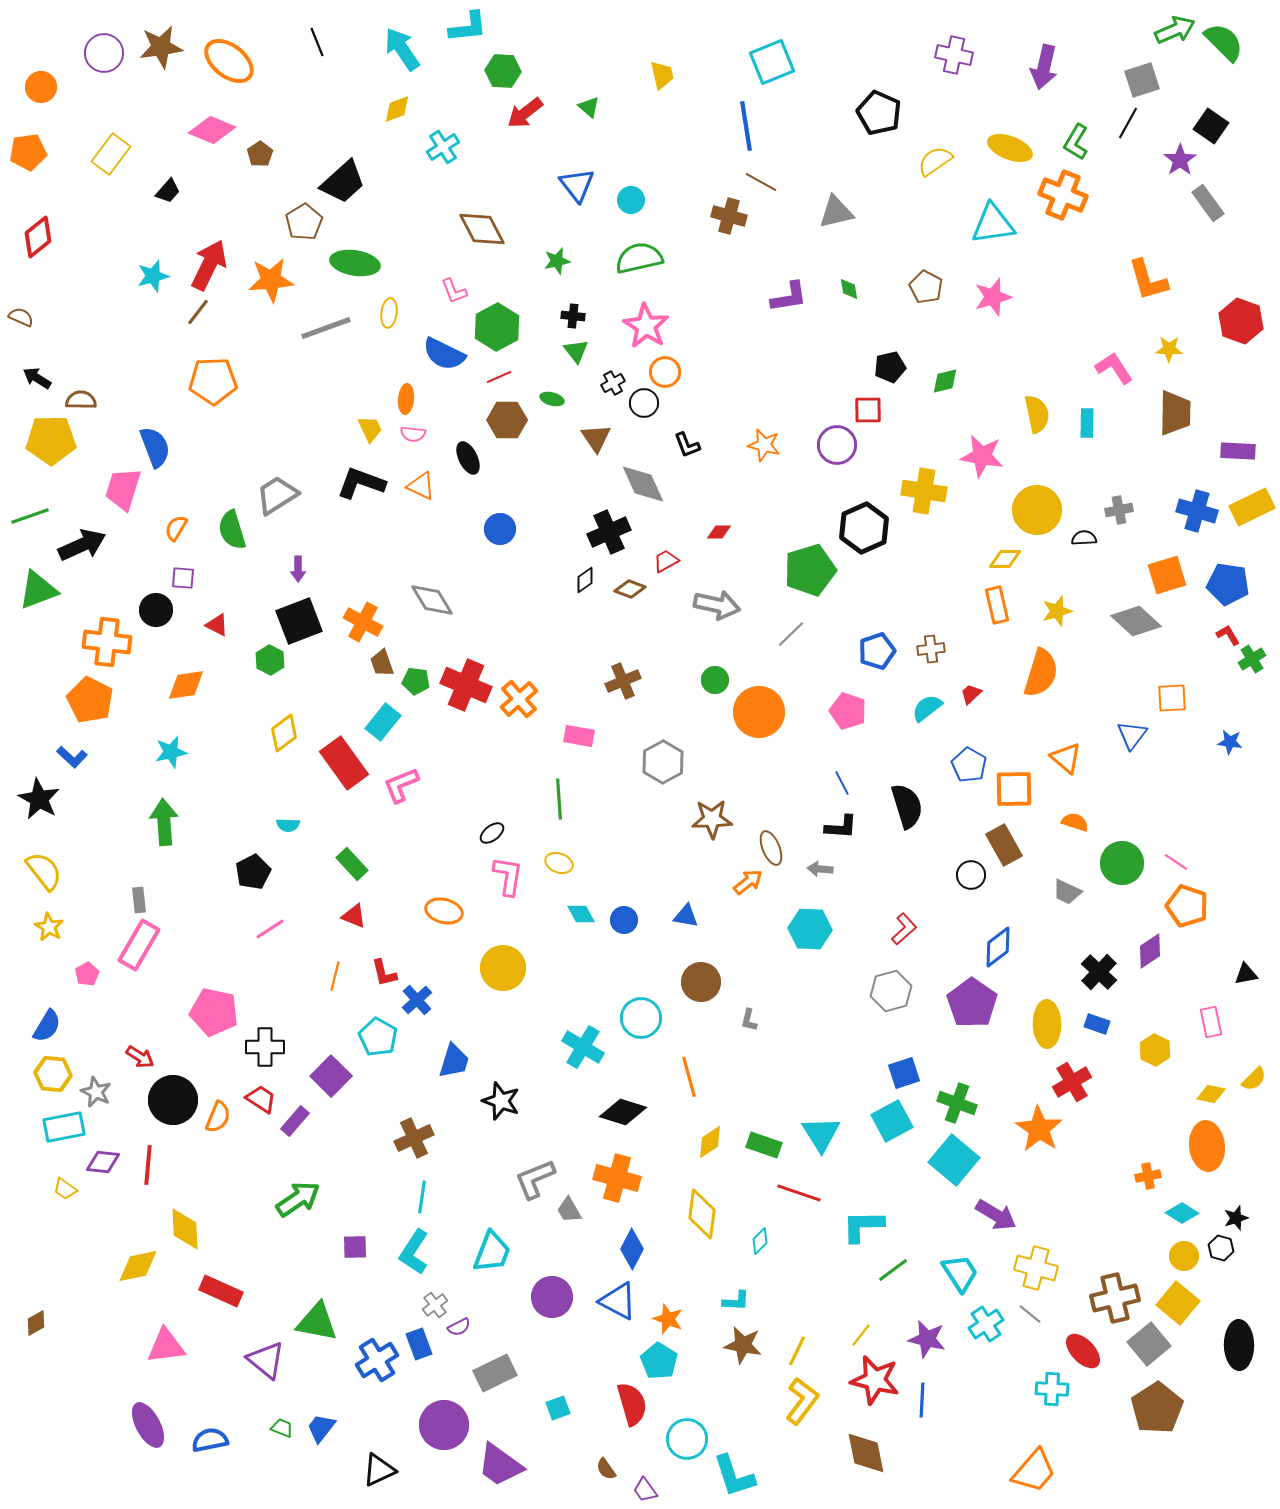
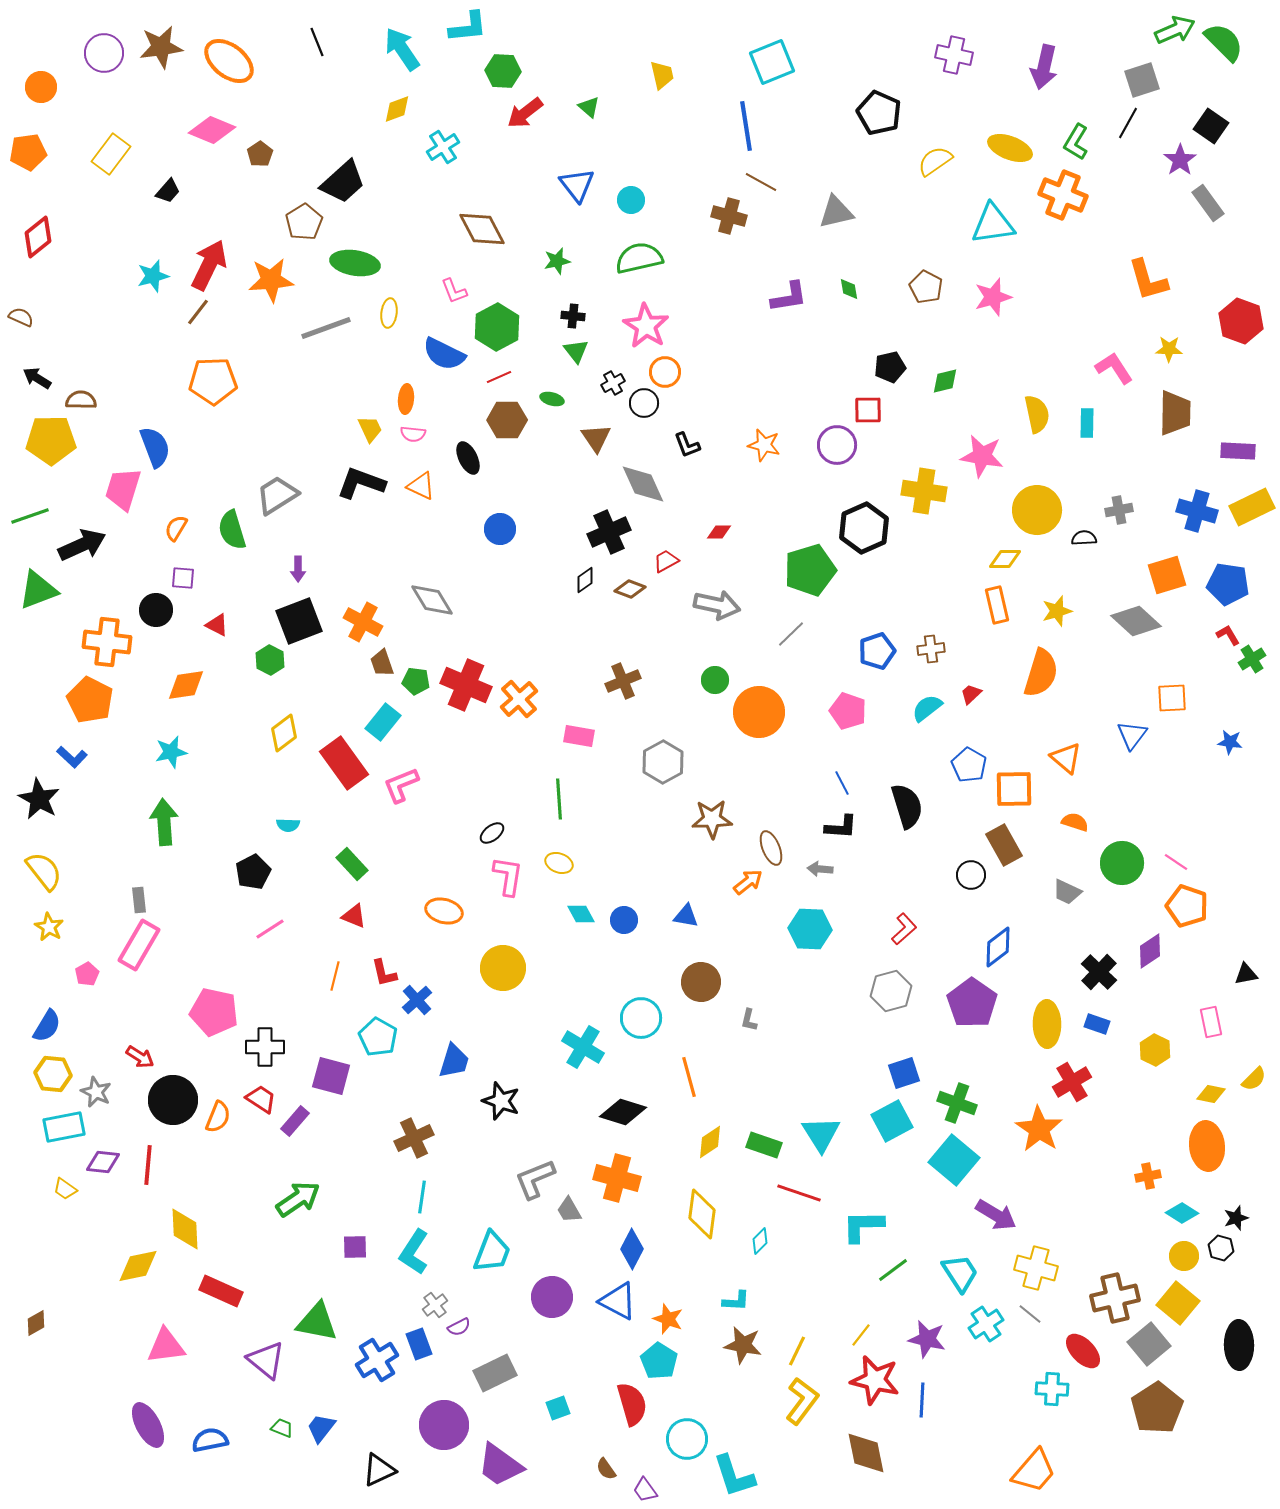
purple square at (331, 1076): rotated 30 degrees counterclockwise
